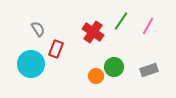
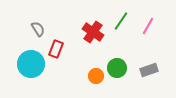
green circle: moved 3 px right, 1 px down
